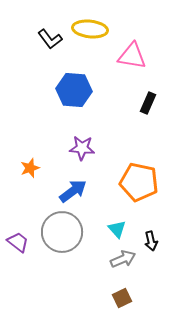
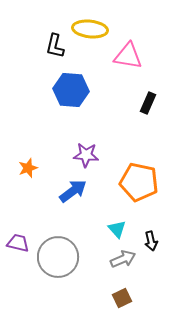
black L-shape: moved 5 px right, 7 px down; rotated 50 degrees clockwise
pink triangle: moved 4 px left
blue hexagon: moved 3 px left
purple star: moved 4 px right, 7 px down
orange star: moved 2 px left
gray circle: moved 4 px left, 25 px down
purple trapezoid: moved 1 px down; rotated 25 degrees counterclockwise
